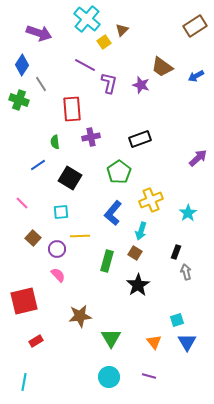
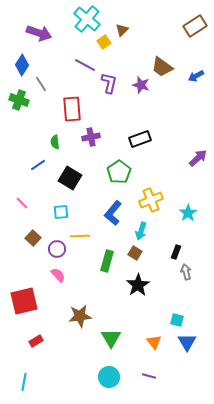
cyan square at (177, 320): rotated 32 degrees clockwise
